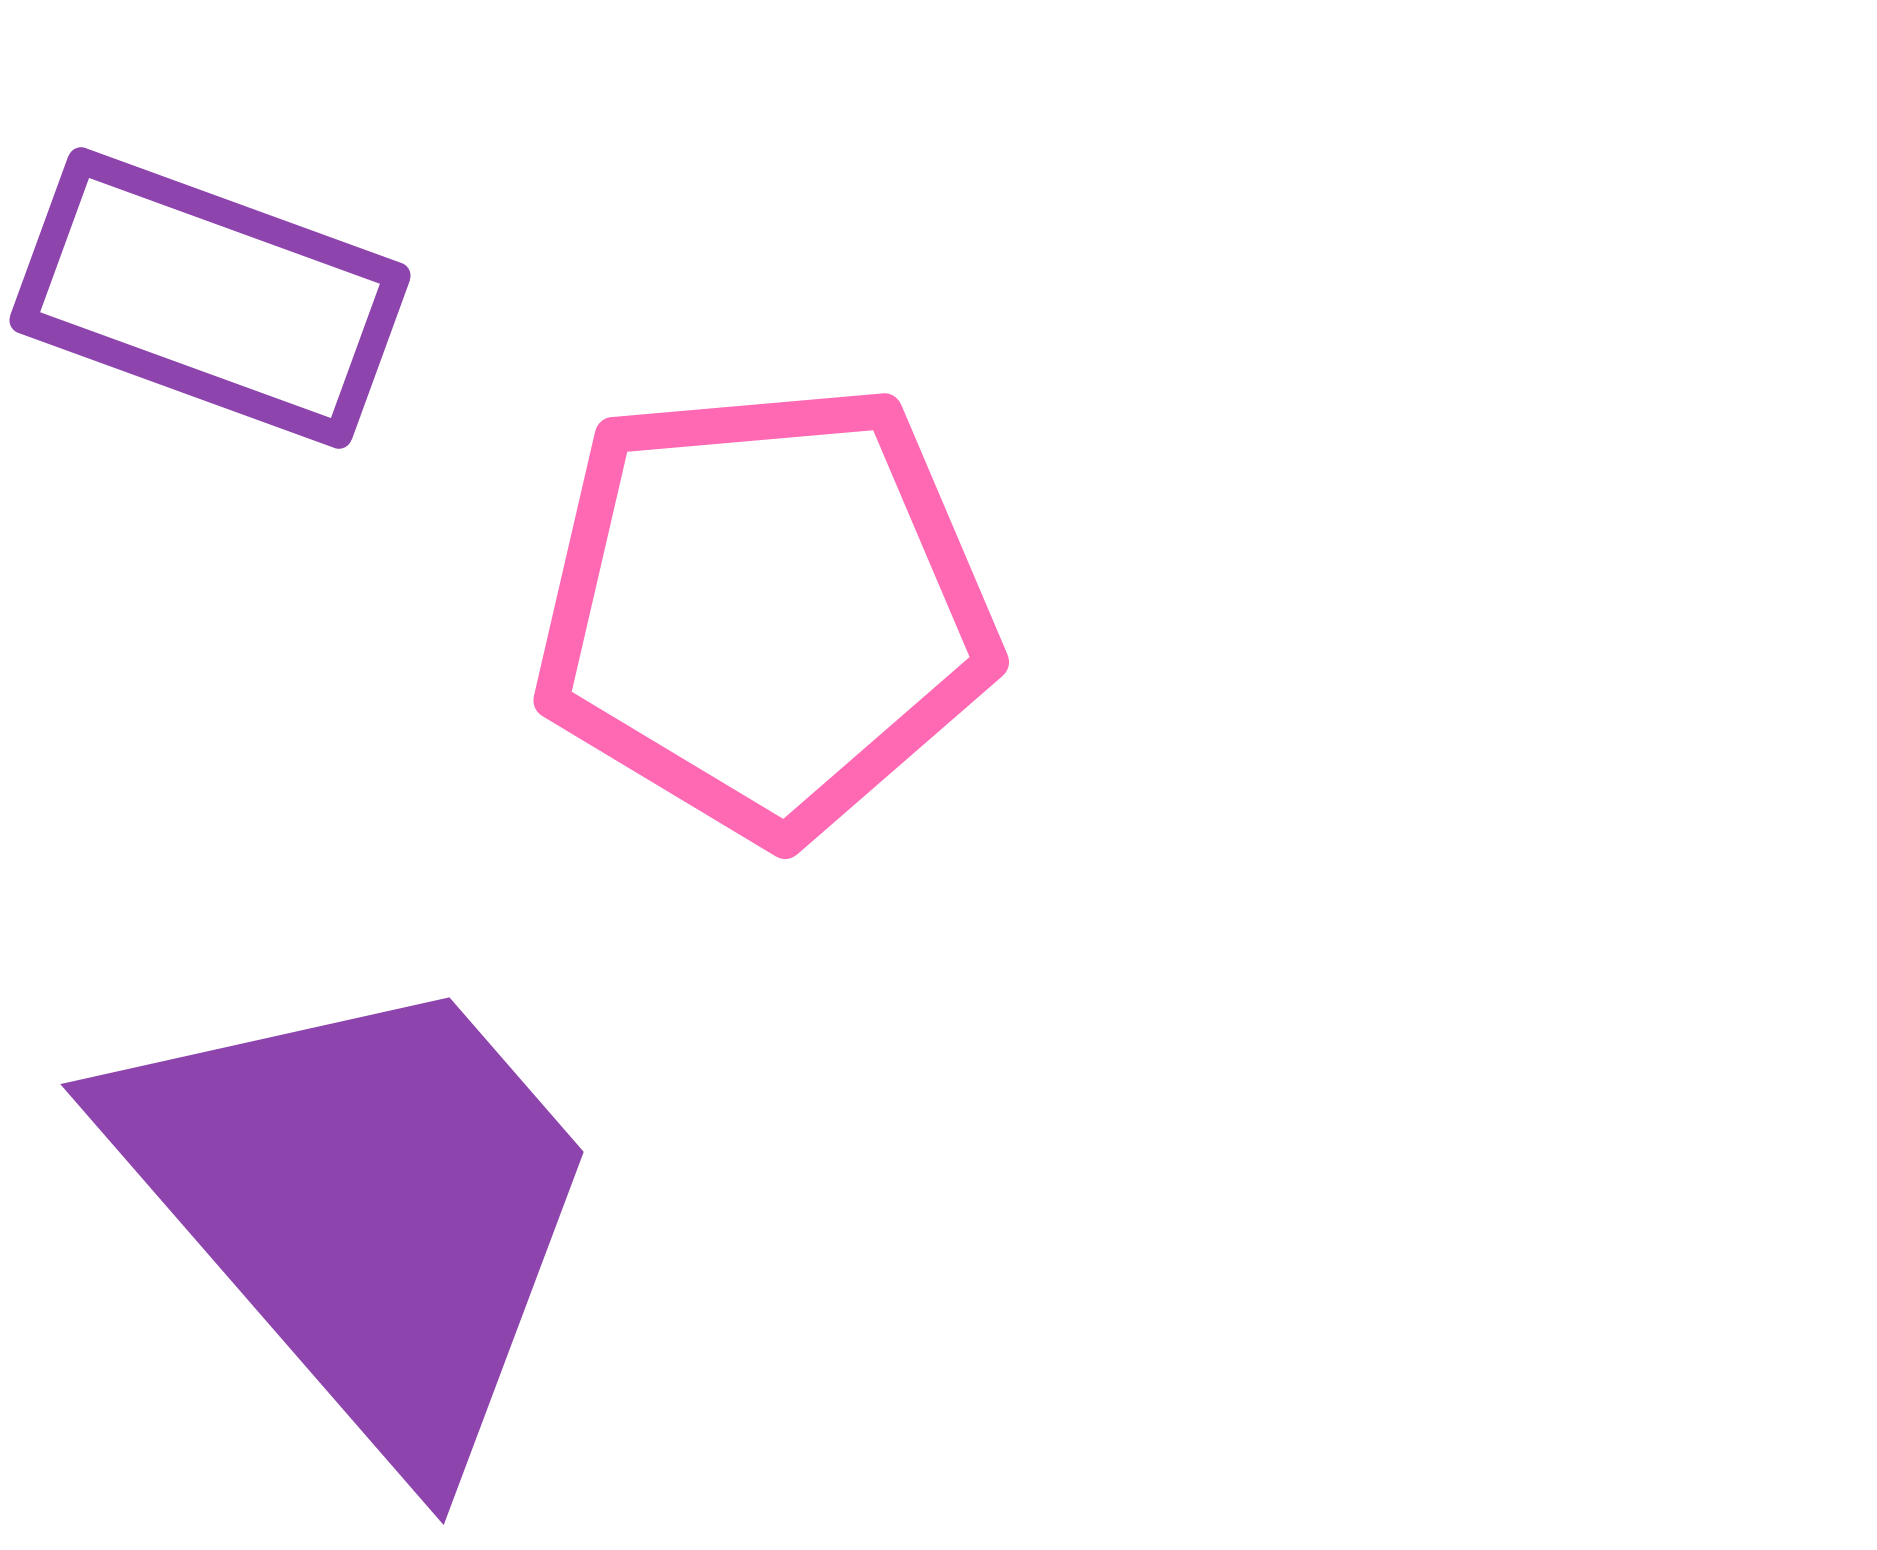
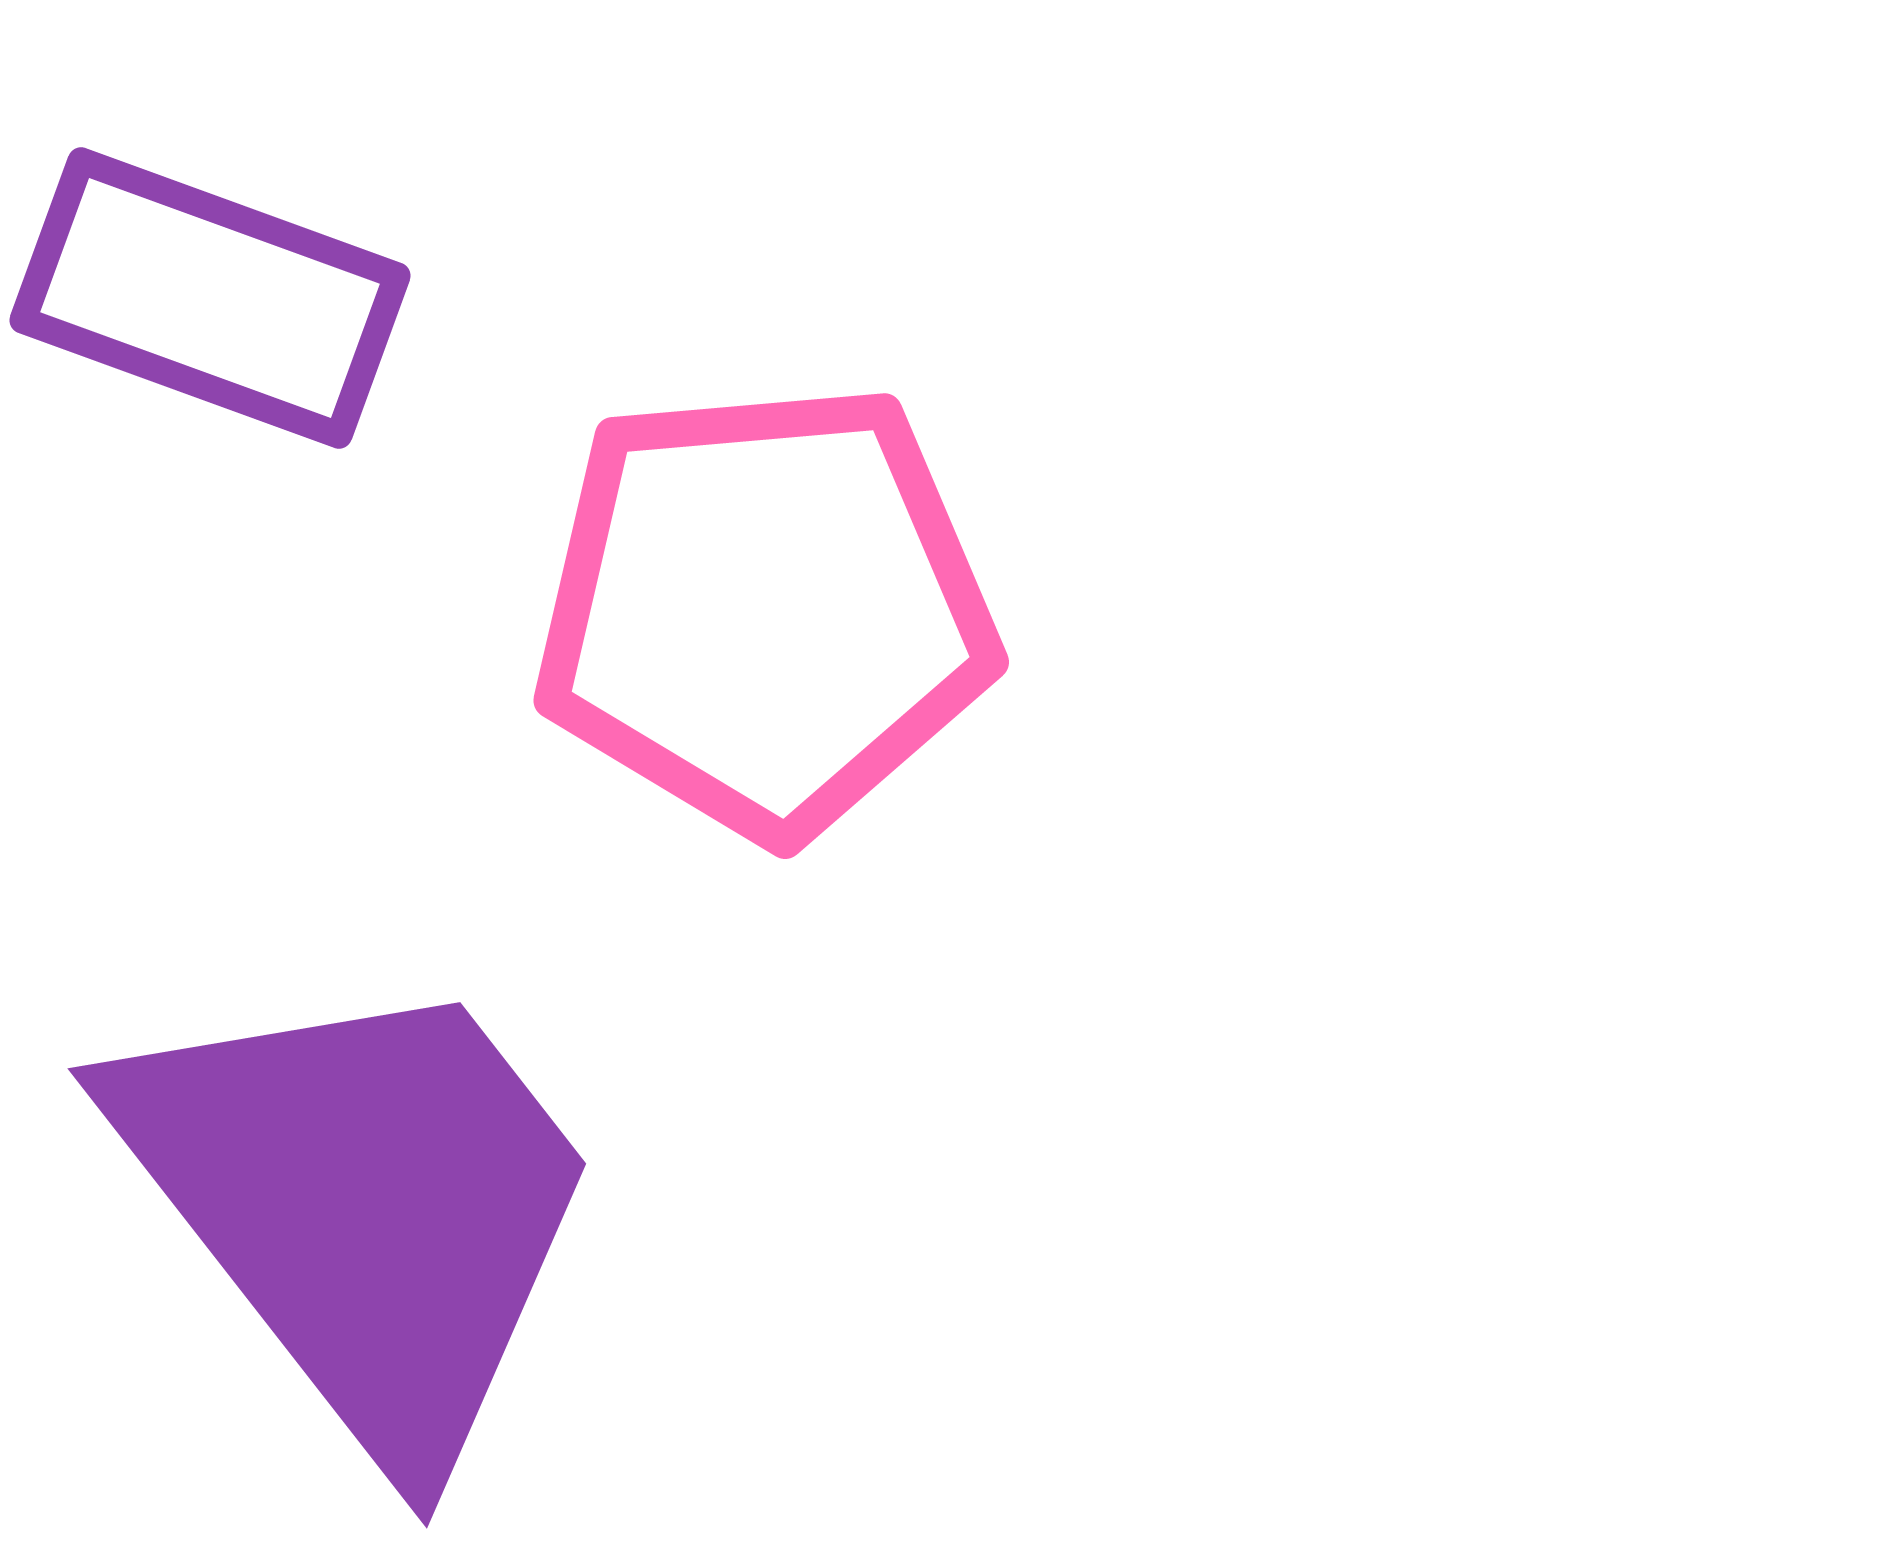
purple trapezoid: rotated 3 degrees clockwise
